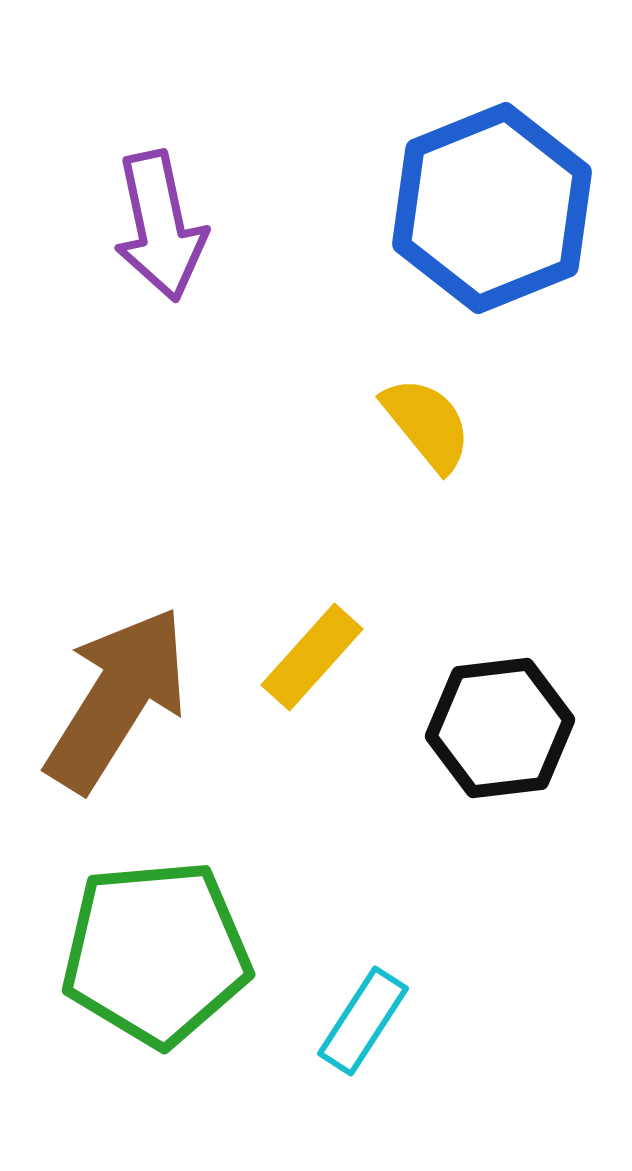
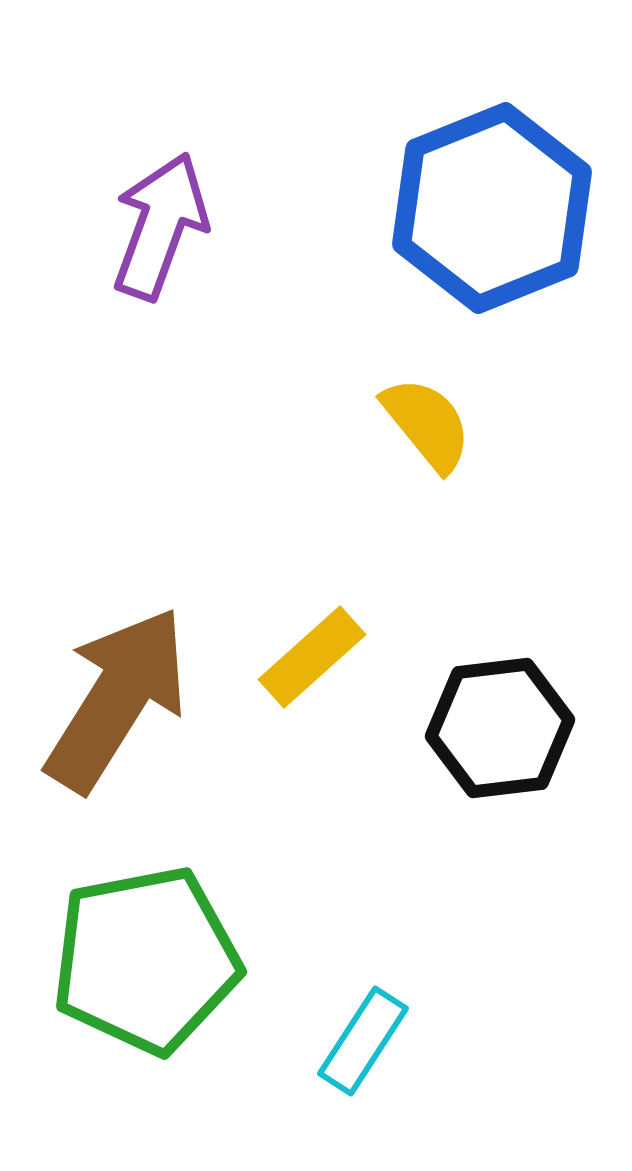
purple arrow: rotated 148 degrees counterclockwise
yellow rectangle: rotated 6 degrees clockwise
green pentagon: moved 10 px left, 7 px down; rotated 6 degrees counterclockwise
cyan rectangle: moved 20 px down
